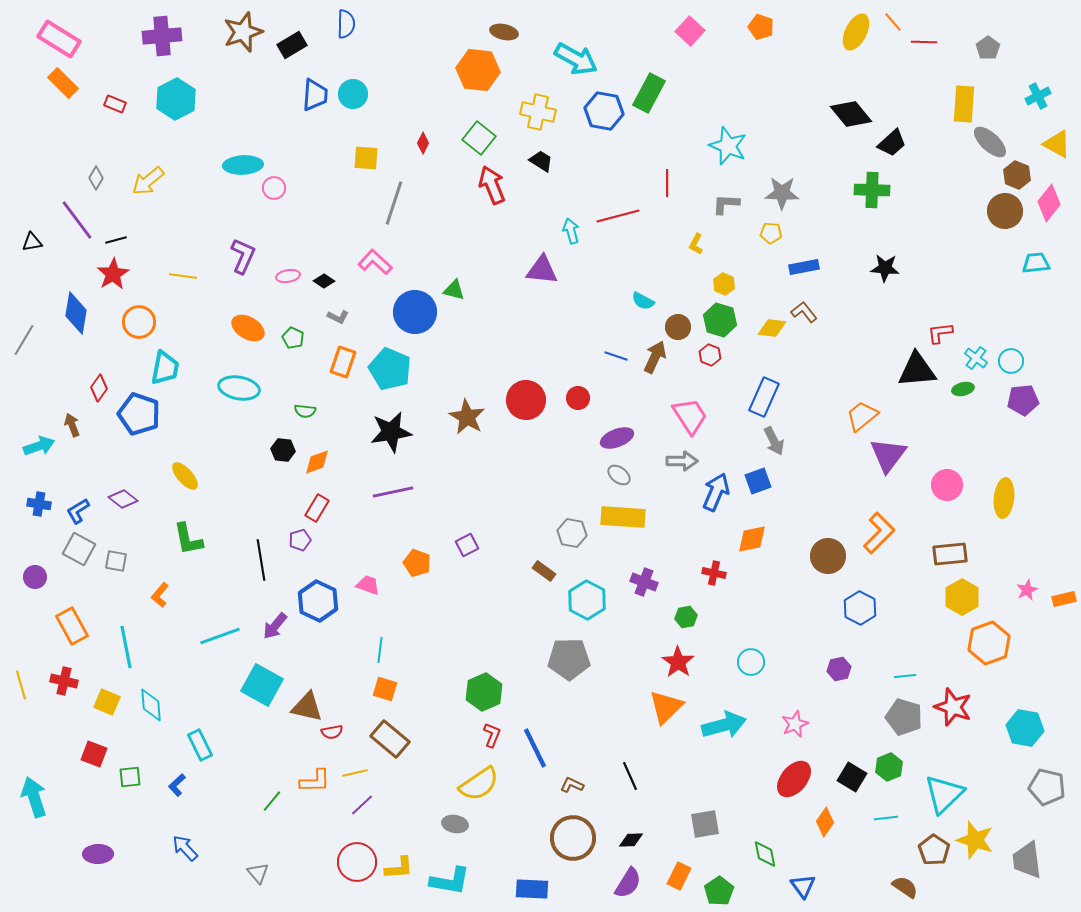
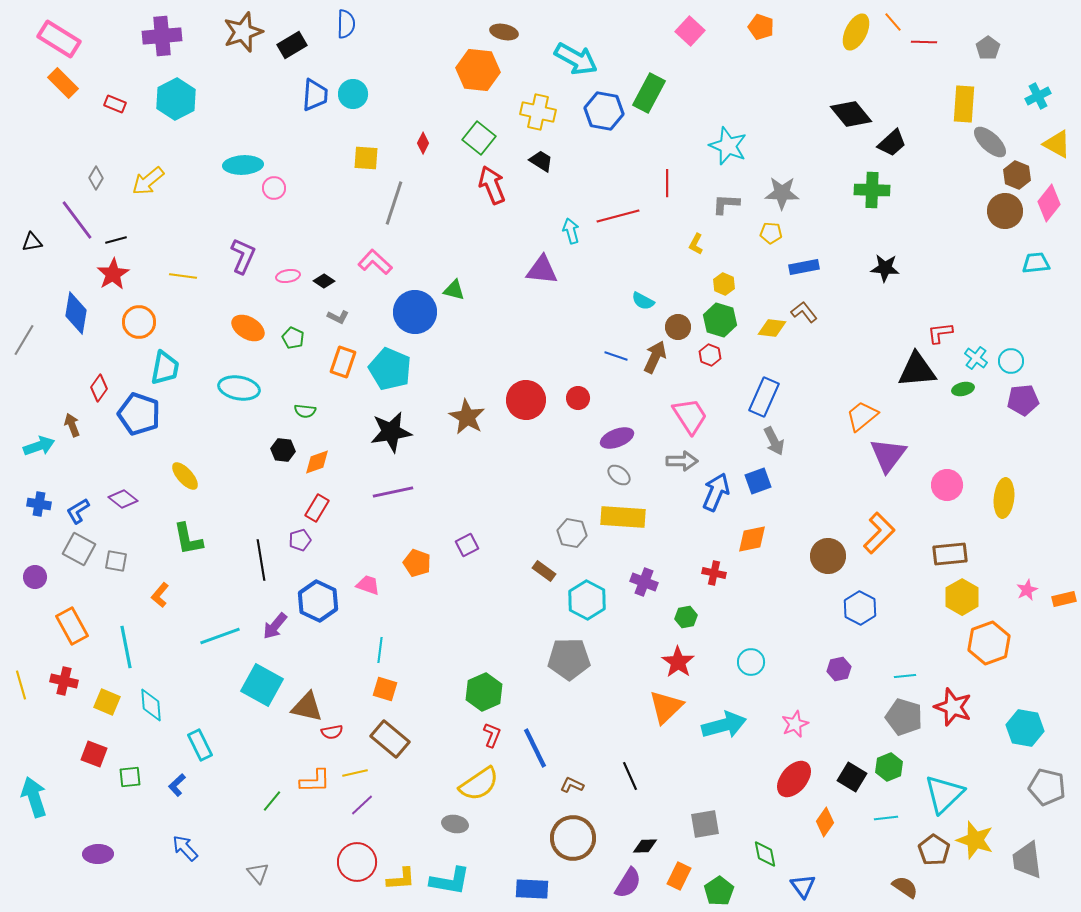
black diamond at (631, 840): moved 14 px right, 6 px down
yellow L-shape at (399, 868): moved 2 px right, 11 px down
